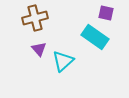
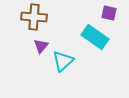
purple square: moved 3 px right
brown cross: moved 1 px left, 1 px up; rotated 20 degrees clockwise
purple triangle: moved 2 px right, 3 px up; rotated 21 degrees clockwise
